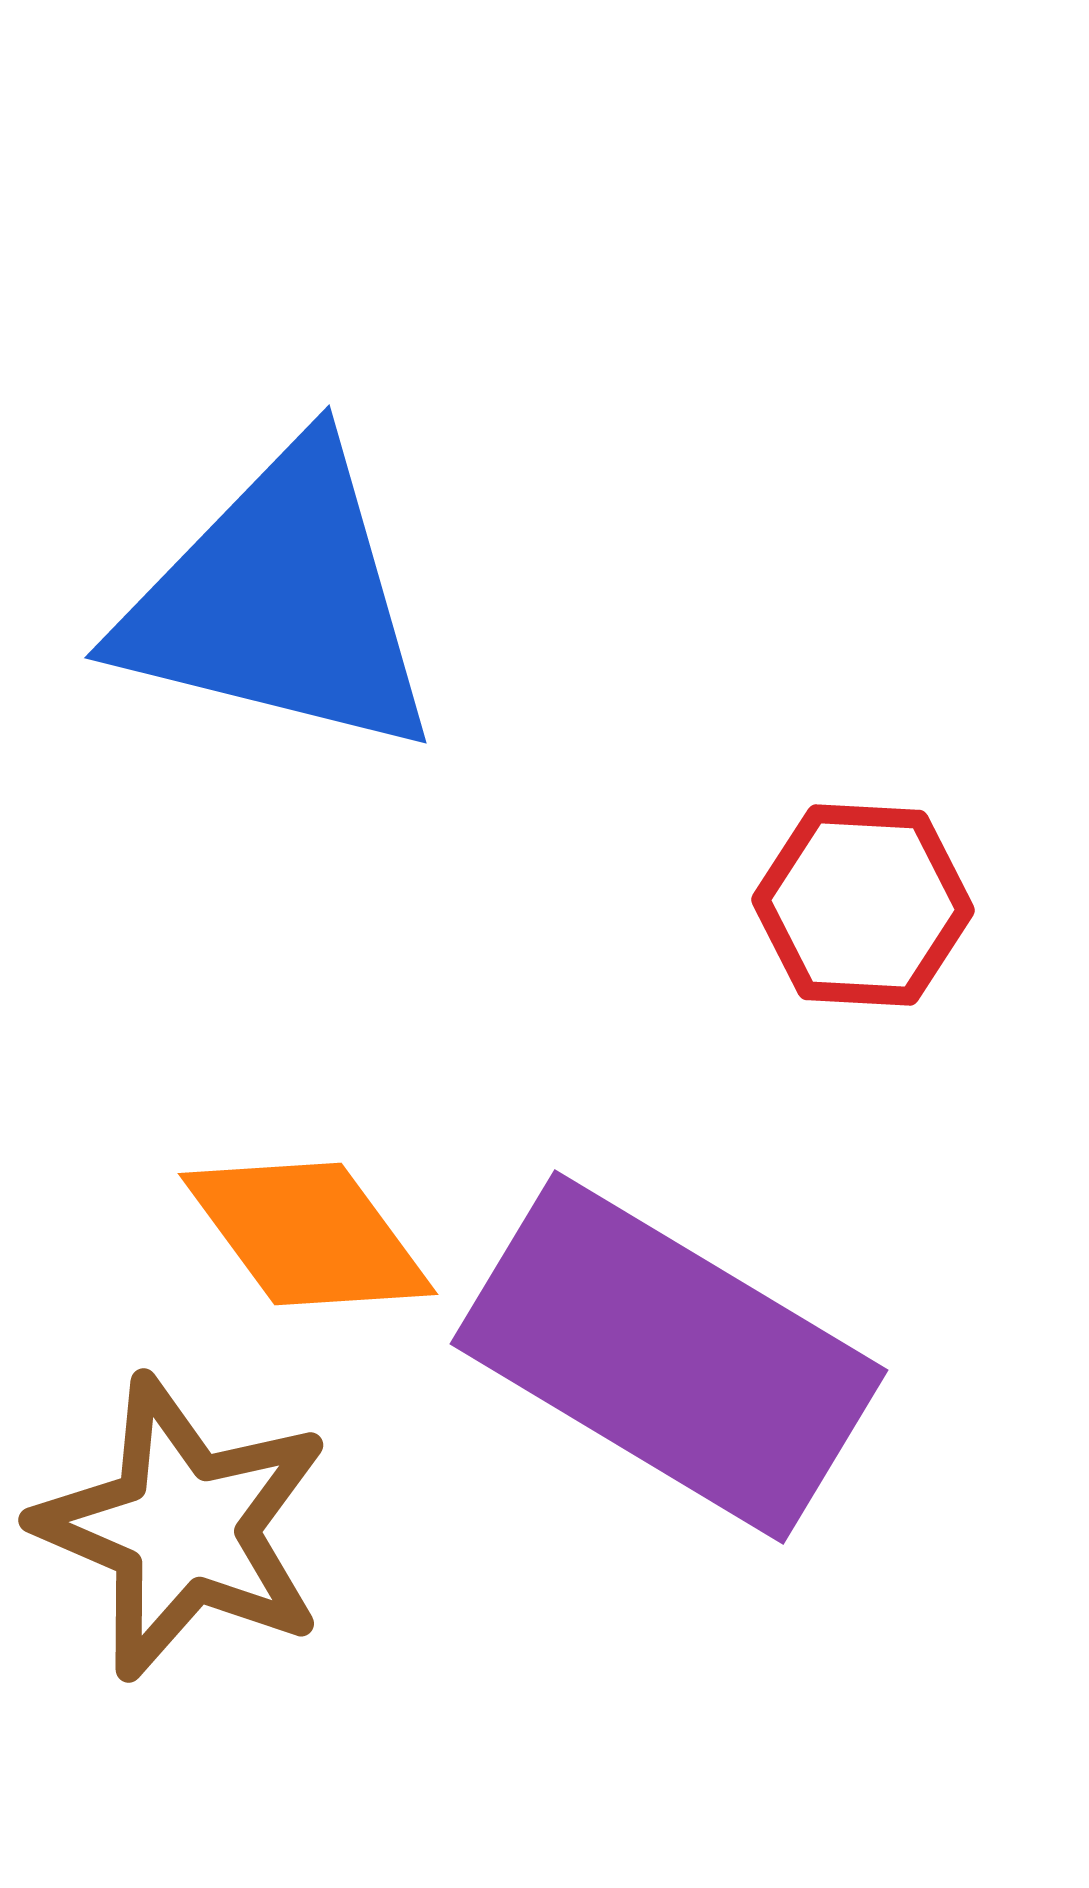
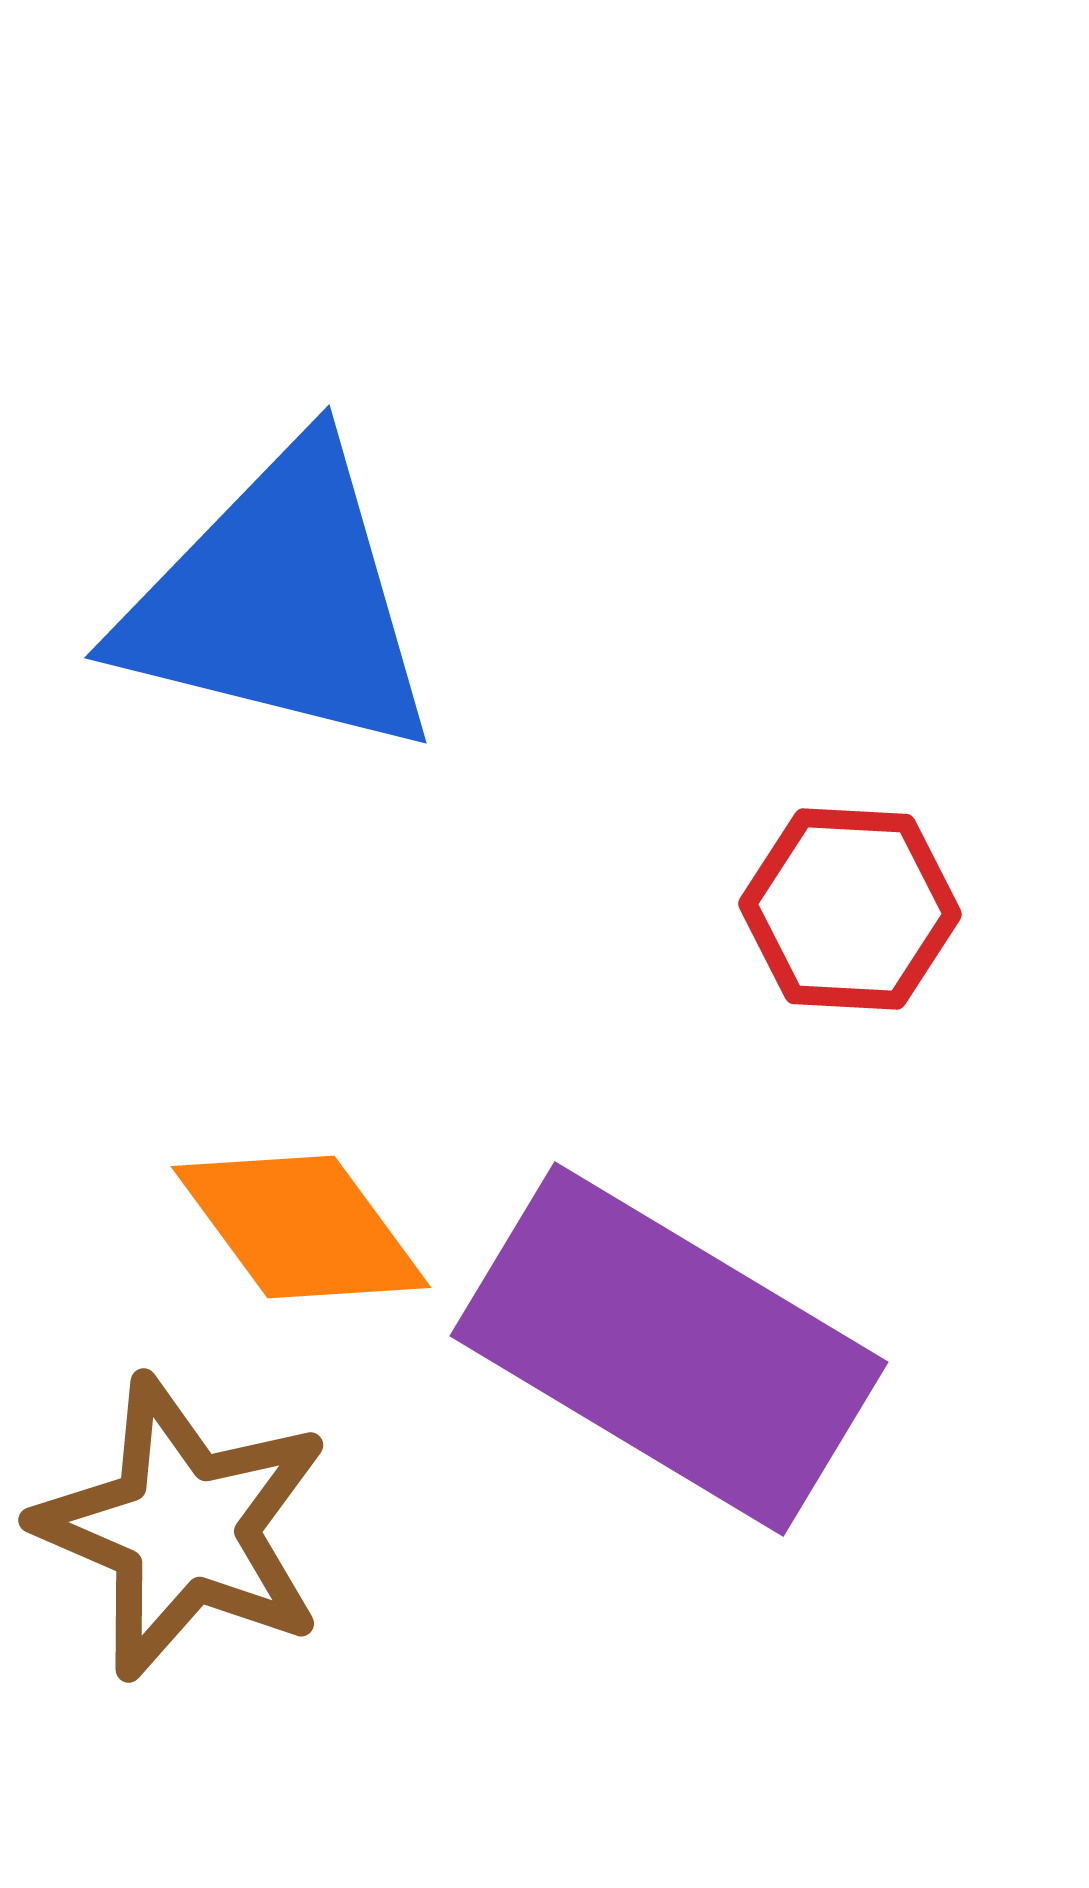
red hexagon: moved 13 px left, 4 px down
orange diamond: moved 7 px left, 7 px up
purple rectangle: moved 8 px up
